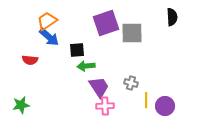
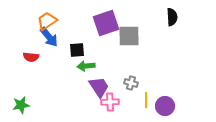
gray square: moved 3 px left, 3 px down
blue arrow: rotated 10 degrees clockwise
red semicircle: moved 1 px right, 3 px up
pink cross: moved 5 px right, 4 px up
